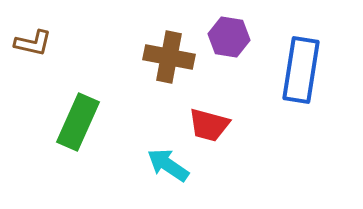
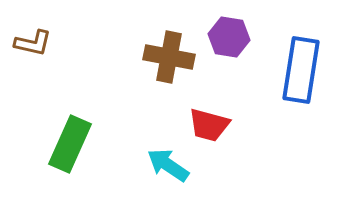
green rectangle: moved 8 px left, 22 px down
